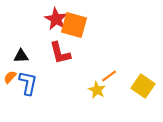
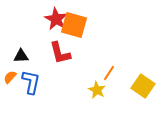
orange line: moved 3 px up; rotated 21 degrees counterclockwise
blue L-shape: moved 3 px right, 1 px up
